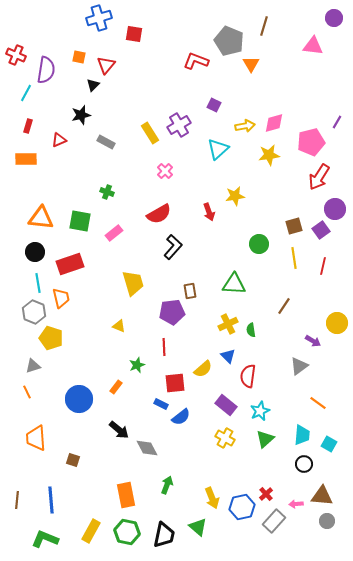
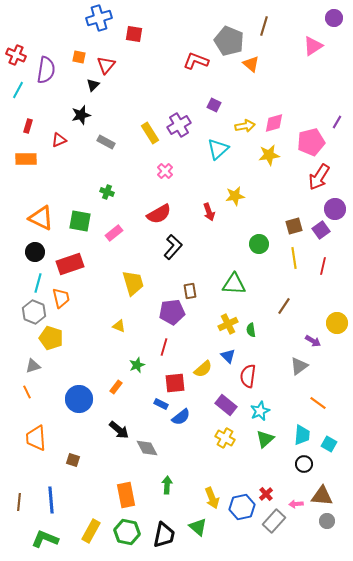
pink triangle at (313, 46): rotated 40 degrees counterclockwise
orange triangle at (251, 64): rotated 18 degrees counterclockwise
cyan line at (26, 93): moved 8 px left, 3 px up
orange triangle at (41, 218): rotated 20 degrees clockwise
cyan line at (38, 283): rotated 24 degrees clockwise
red line at (164, 347): rotated 18 degrees clockwise
green arrow at (167, 485): rotated 18 degrees counterclockwise
brown line at (17, 500): moved 2 px right, 2 px down
